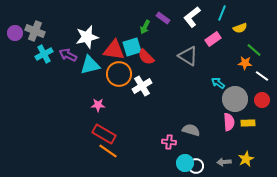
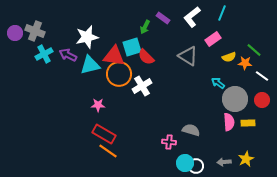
yellow semicircle: moved 11 px left, 29 px down
red triangle: moved 6 px down
